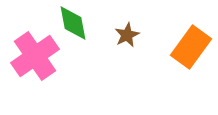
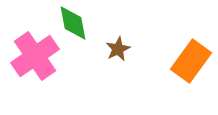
brown star: moved 9 px left, 14 px down
orange rectangle: moved 14 px down
